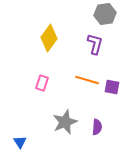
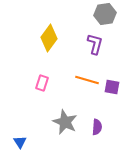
gray star: rotated 25 degrees counterclockwise
